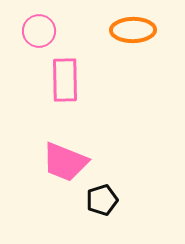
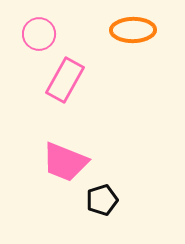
pink circle: moved 3 px down
pink rectangle: rotated 30 degrees clockwise
